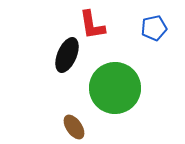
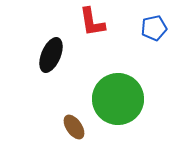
red L-shape: moved 3 px up
black ellipse: moved 16 px left
green circle: moved 3 px right, 11 px down
